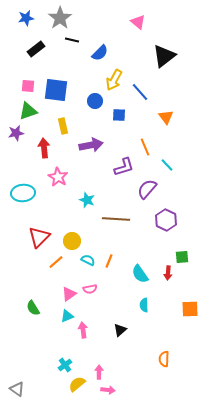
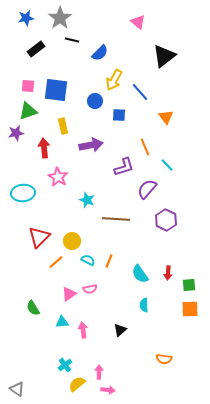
green square at (182, 257): moved 7 px right, 28 px down
cyan triangle at (67, 316): moved 5 px left, 6 px down; rotated 16 degrees clockwise
orange semicircle at (164, 359): rotated 84 degrees counterclockwise
